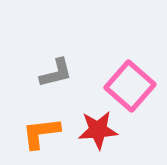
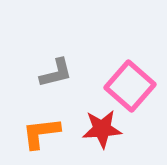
red star: moved 4 px right, 1 px up
